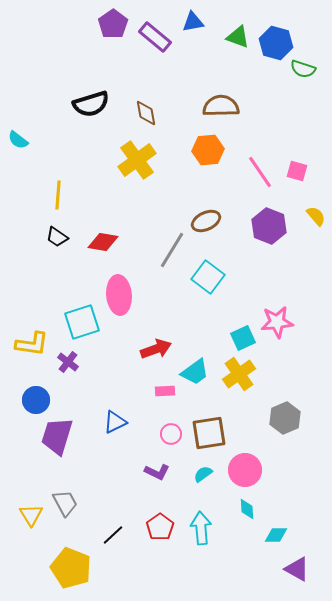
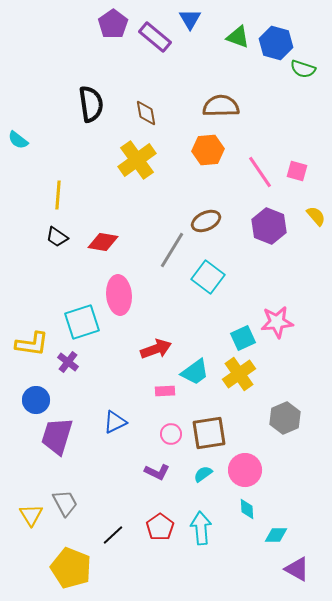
blue triangle at (193, 22): moved 3 px left, 3 px up; rotated 50 degrees counterclockwise
black semicircle at (91, 104): rotated 81 degrees counterclockwise
